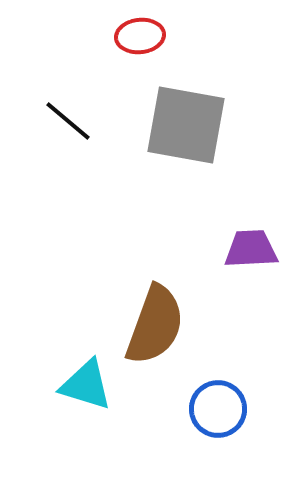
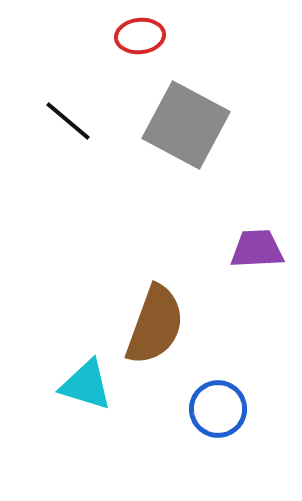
gray square: rotated 18 degrees clockwise
purple trapezoid: moved 6 px right
